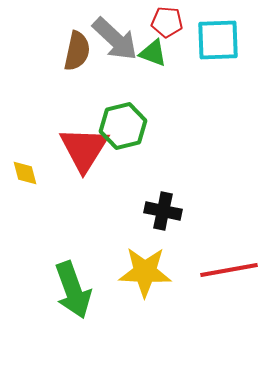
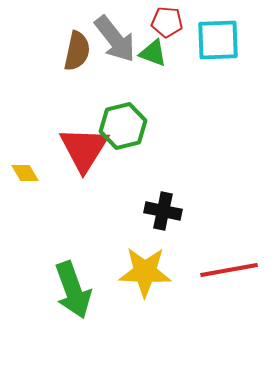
gray arrow: rotated 9 degrees clockwise
yellow diamond: rotated 16 degrees counterclockwise
